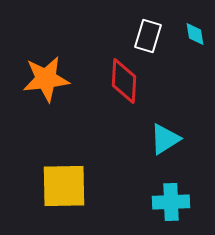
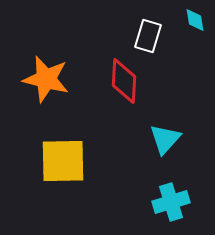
cyan diamond: moved 14 px up
orange star: rotated 21 degrees clockwise
cyan triangle: rotated 16 degrees counterclockwise
yellow square: moved 1 px left, 25 px up
cyan cross: rotated 15 degrees counterclockwise
